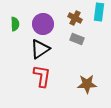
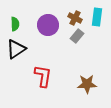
cyan rectangle: moved 2 px left, 5 px down
purple circle: moved 5 px right, 1 px down
gray rectangle: moved 3 px up; rotated 72 degrees counterclockwise
black triangle: moved 24 px left
red L-shape: moved 1 px right
